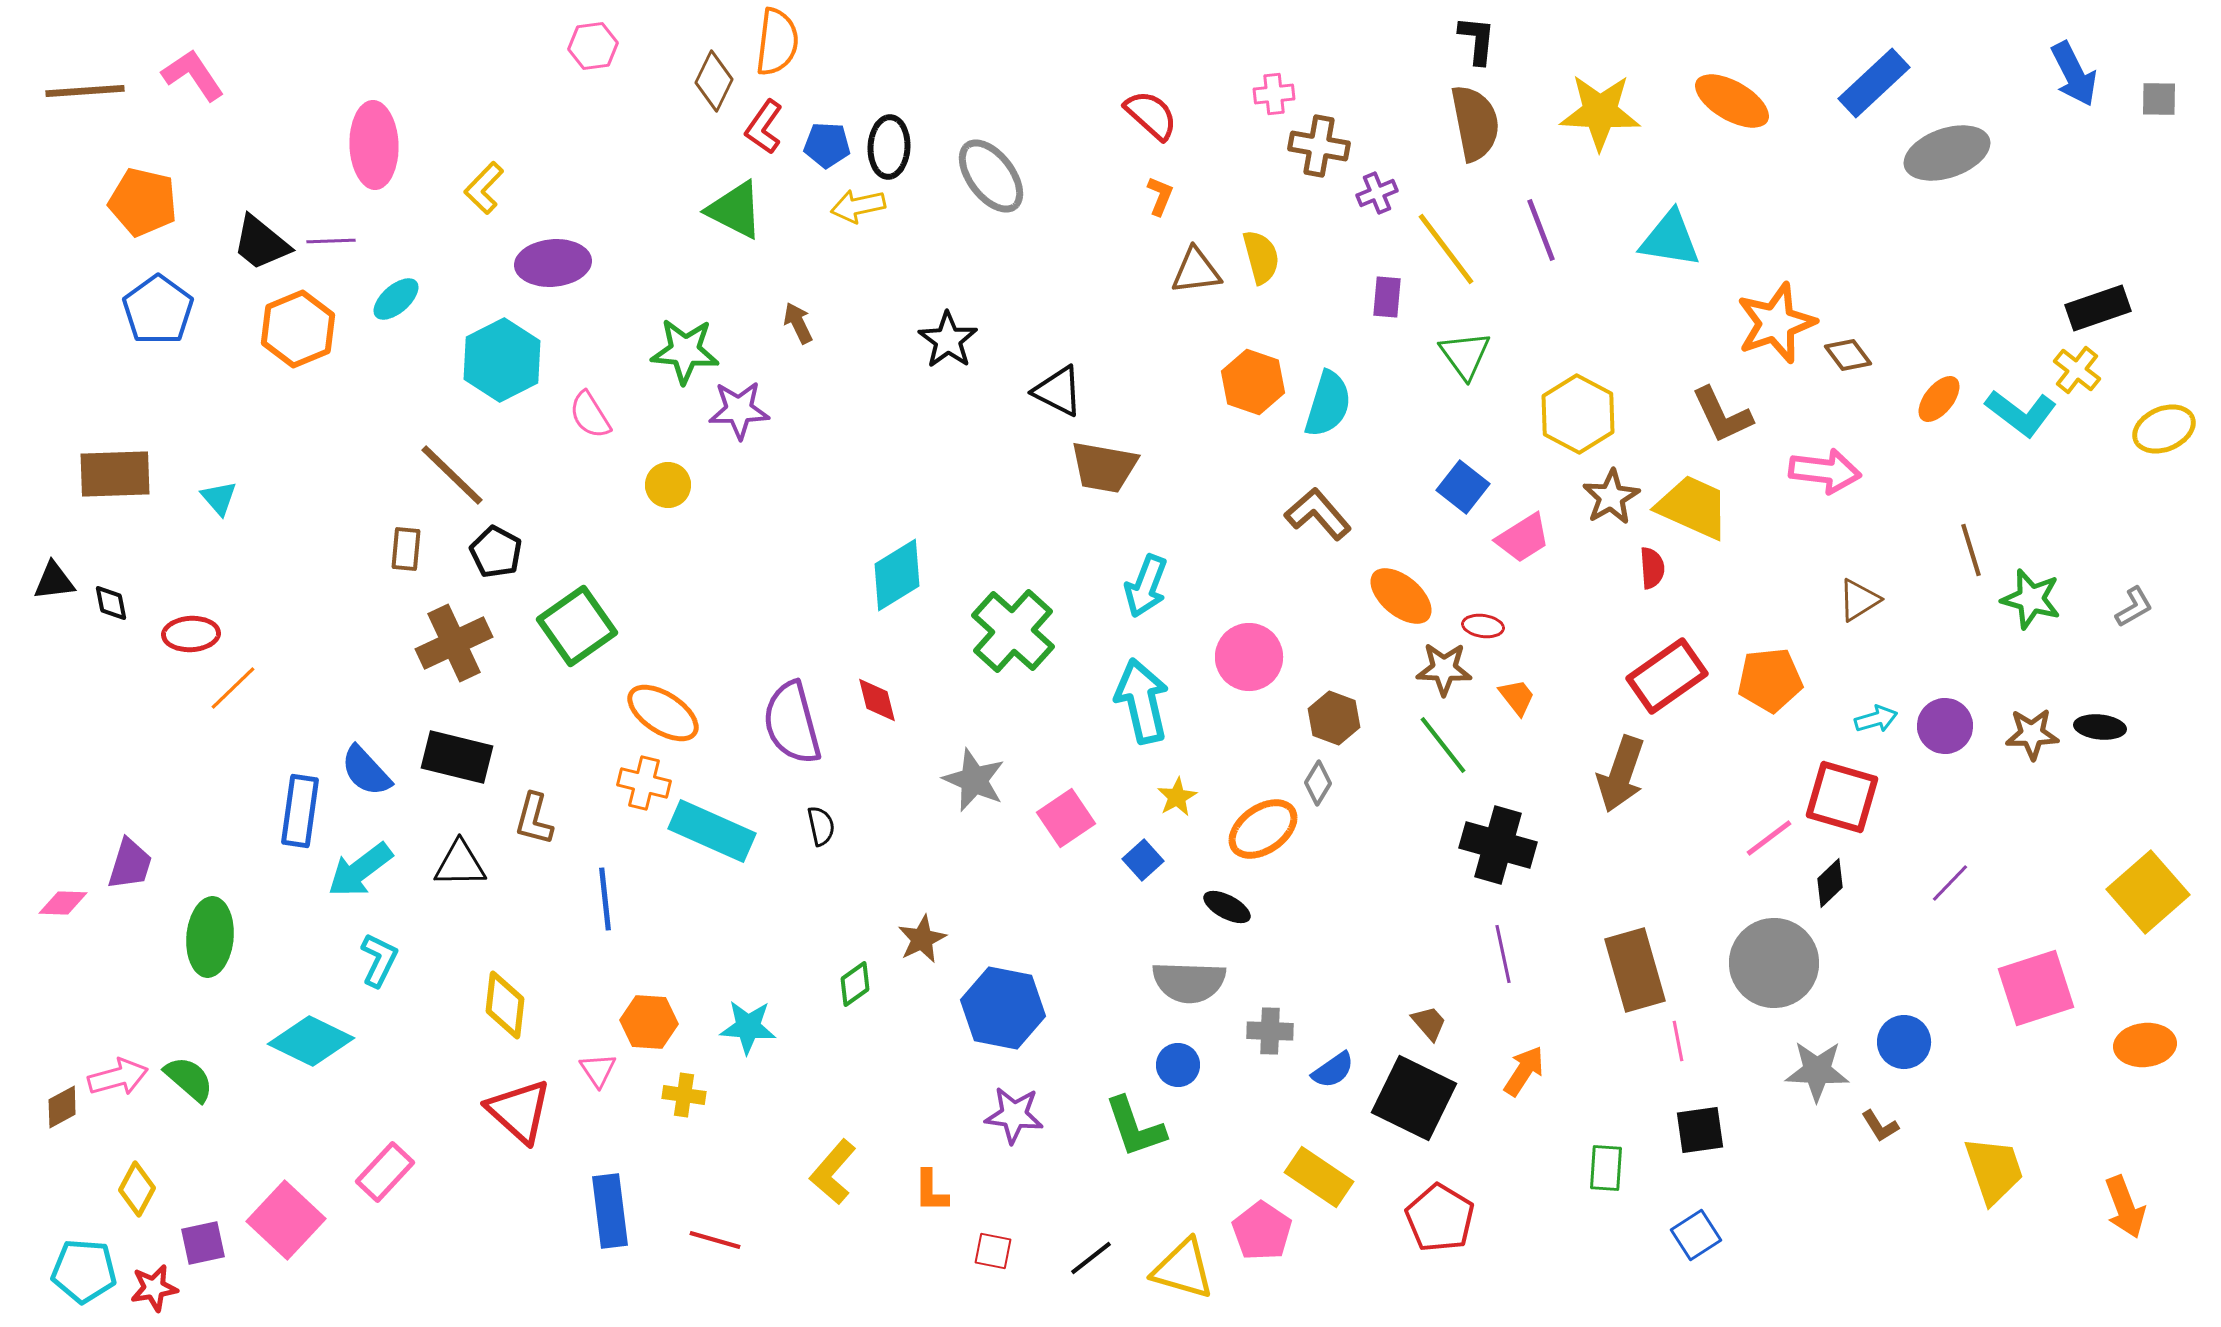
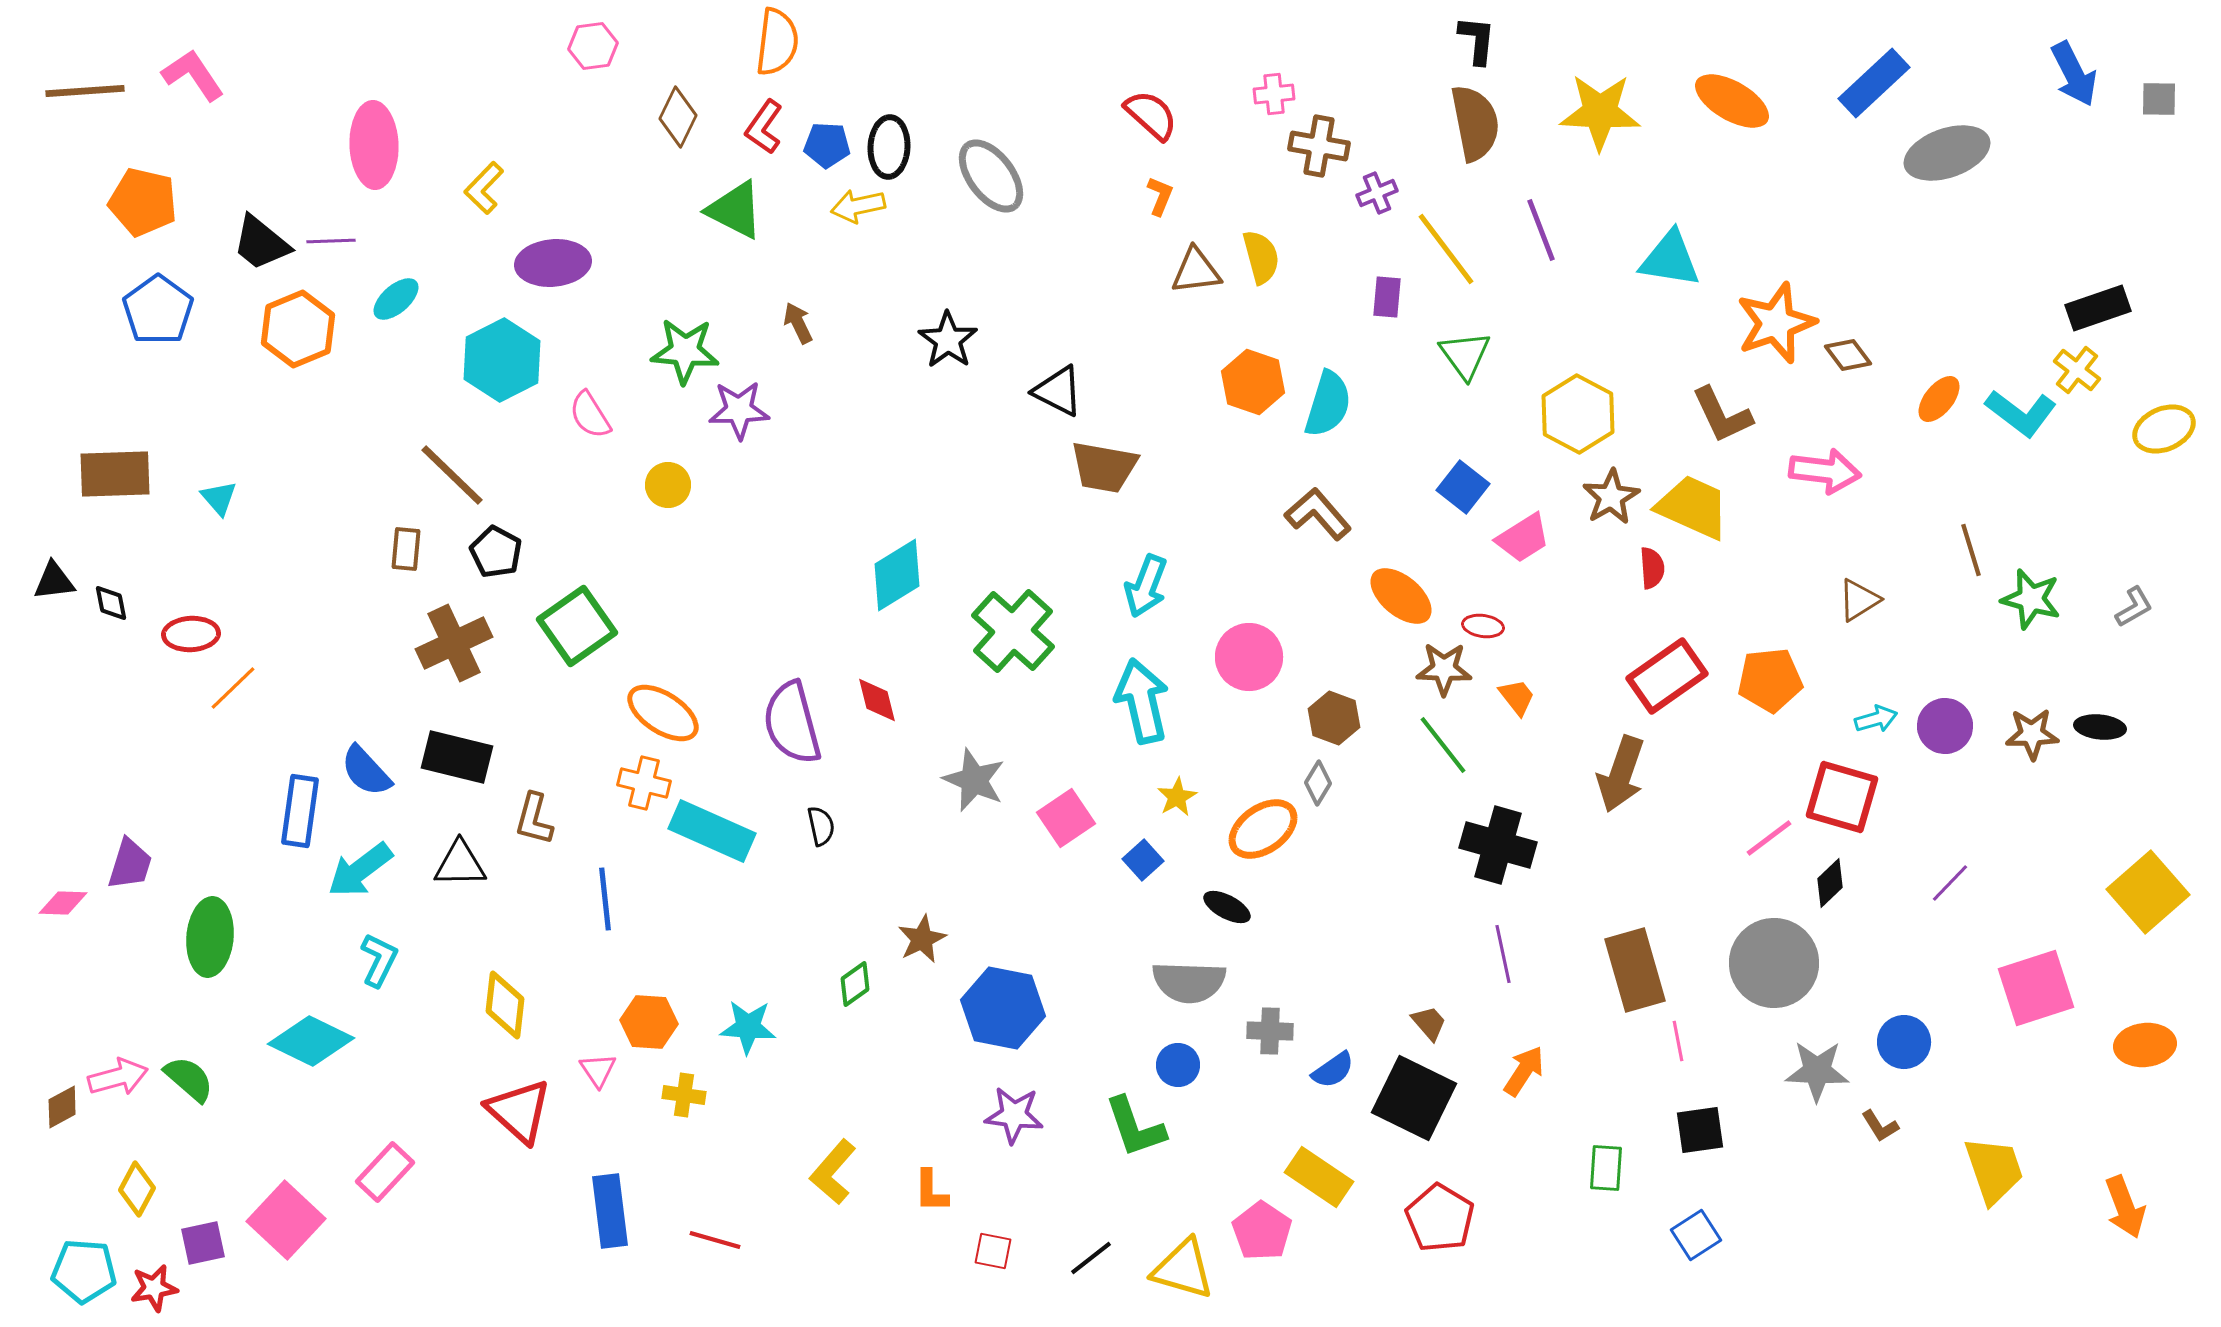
brown diamond at (714, 81): moved 36 px left, 36 px down
cyan triangle at (1670, 239): moved 20 px down
